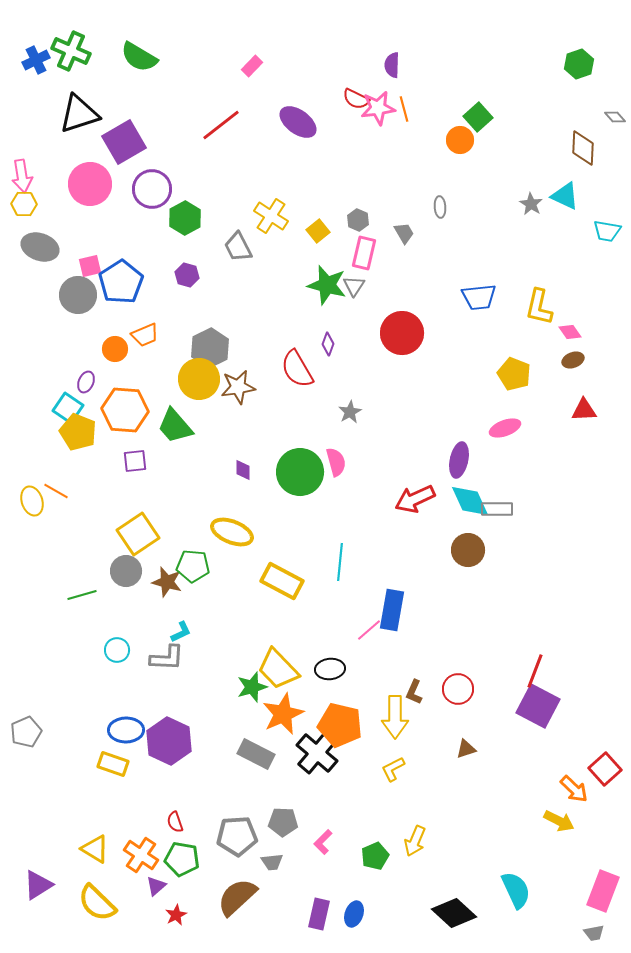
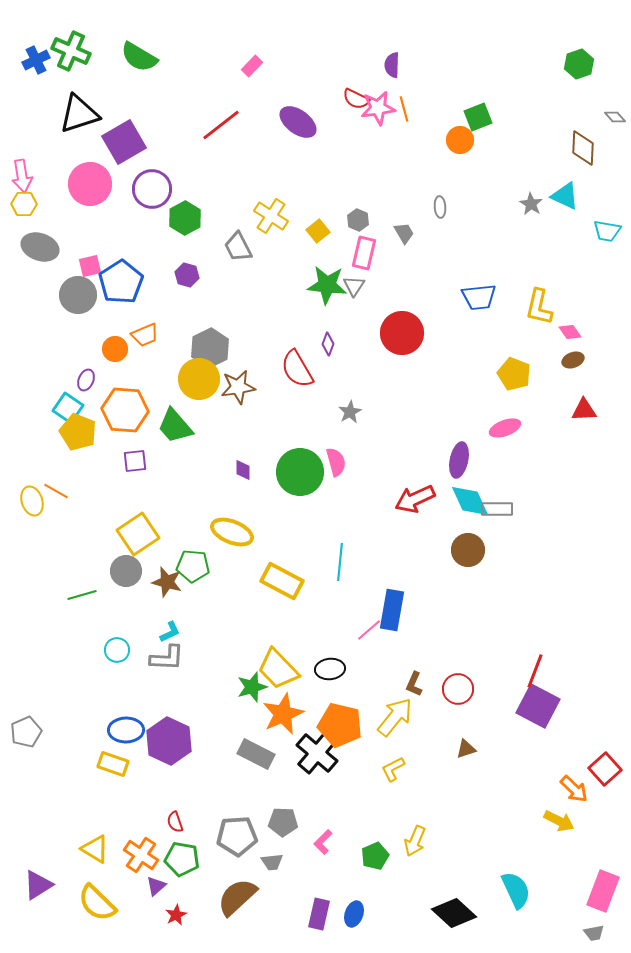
green square at (478, 117): rotated 20 degrees clockwise
green star at (327, 285): rotated 9 degrees counterclockwise
purple ellipse at (86, 382): moved 2 px up
cyan L-shape at (181, 632): moved 11 px left
brown L-shape at (414, 692): moved 8 px up
yellow arrow at (395, 717): rotated 141 degrees counterclockwise
